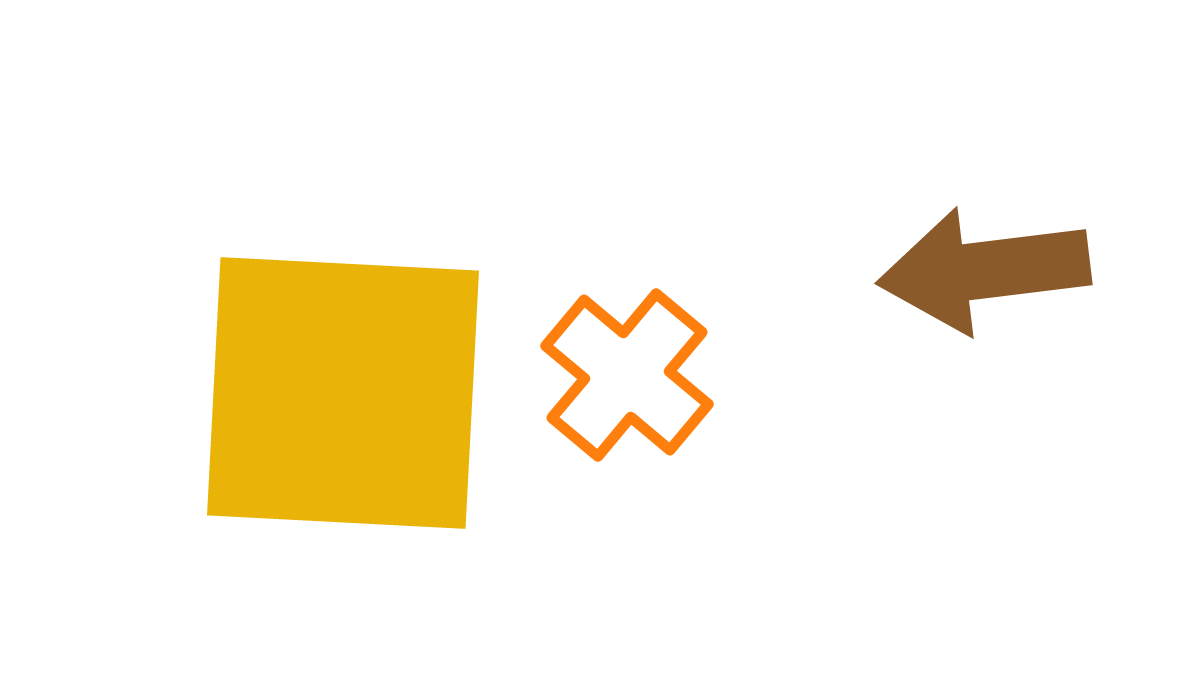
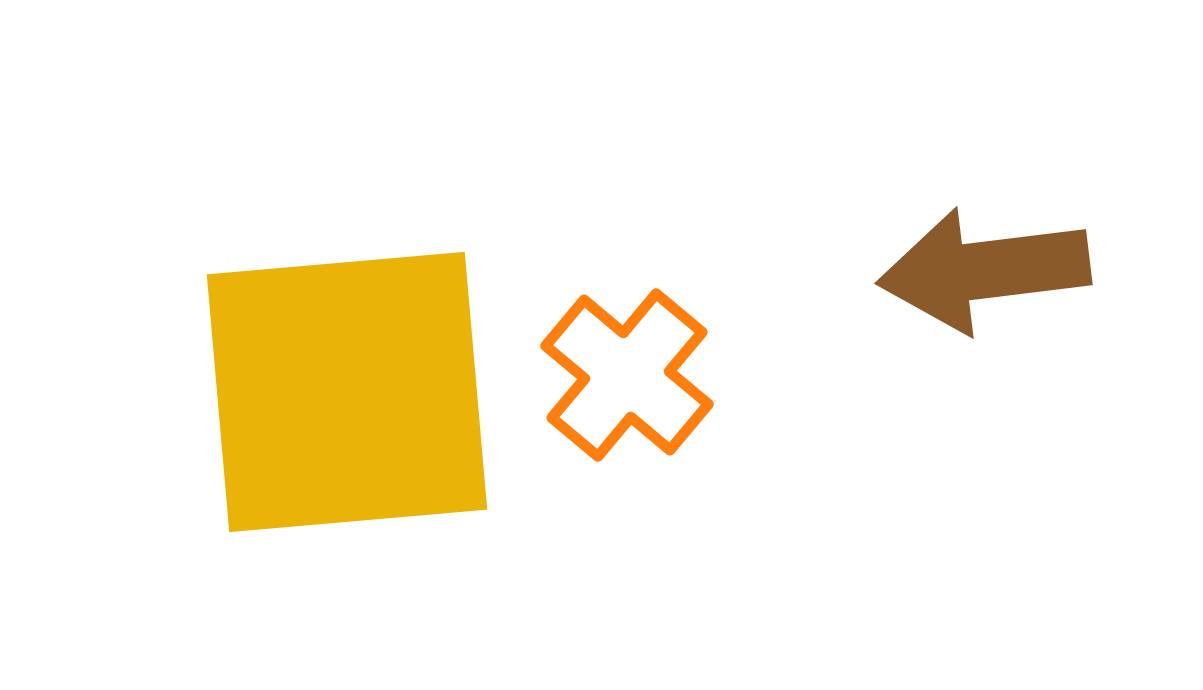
yellow square: moved 4 px right, 1 px up; rotated 8 degrees counterclockwise
